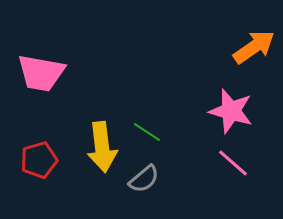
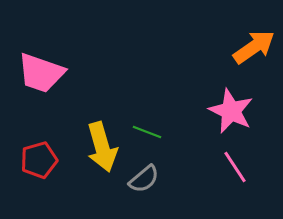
pink trapezoid: rotated 9 degrees clockwise
pink star: rotated 9 degrees clockwise
green line: rotated 12 degrees counterclockwise
yellow arrow: rotated 9 degrees counterclockwise
pink line: moved 2 px right, 4 px down; rotated 16 degrees clockwise
